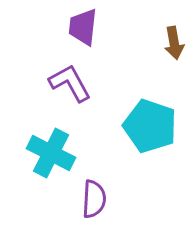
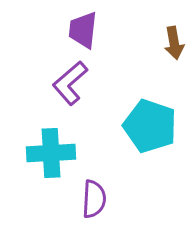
purple trapezoid: moved 3 px down
purple L-shape: rotated 102 degrees counterclockwise
cyan cross: rotated 30 degrees counterclockwise
